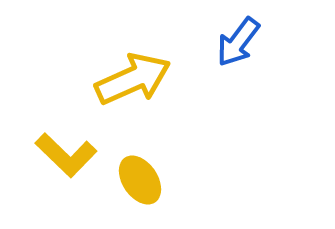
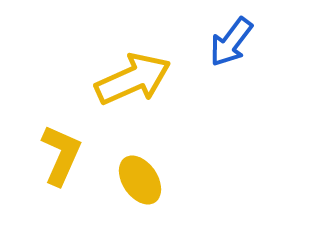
blue arrow: moved 7 px left
yellow L-shape: moved 5 px left; rotated 110 degrees counterclockwise
